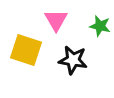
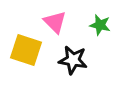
pink triangle: moved 1 px left, 2 px down; rotated 15 degrees counterclockwise
green star: moved 1 px up
